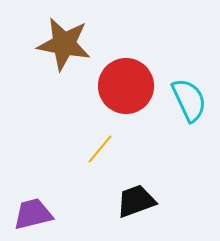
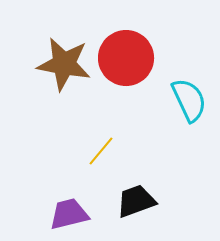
brown star: moved 20 px down
red circle: moved 28 px up
yellow line: moved 1 px right, 2 px down
purple trapezoid: moved 36 px right
